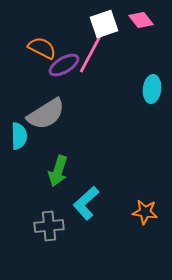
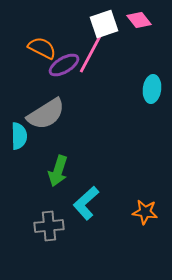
pink diamond: moved 2 px left
